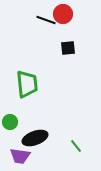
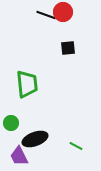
red circle: moved 2 px up
black line: moved 5 px up
green circle: moved 1 px right, 1 px down
black ellipse: moved 1 px down
green line: rotated 24 degrees counterclockwise
purple trapezoid: moved 1 px left; rotated 55 degrees clockwise
